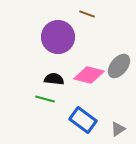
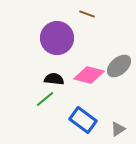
purple circle: moved 1 px left, 1 px down
gray ellipse: rotated 10 degrees clockwise
green line: rotated 54 degrees counterclockwise
